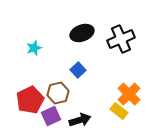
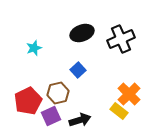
red pentagon: moved 2 px left, 1 px down
